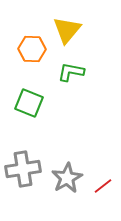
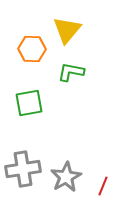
green square: rotated 32 degrees counterclockwise
gray star: moved 1 px left, 1 px up
red line: rotated 30 degrees counterclockwise
